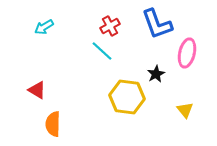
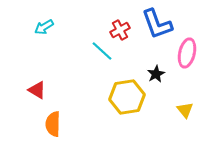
red cross: moved 10 px right, 4 px down
yellow hexagon: rotated 16 degrees counterclockwise
